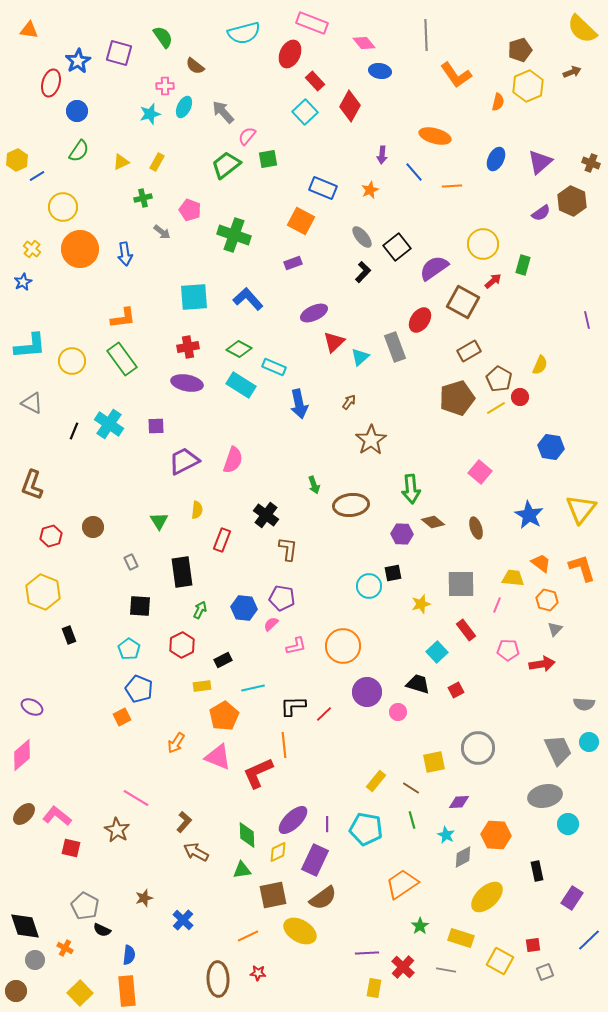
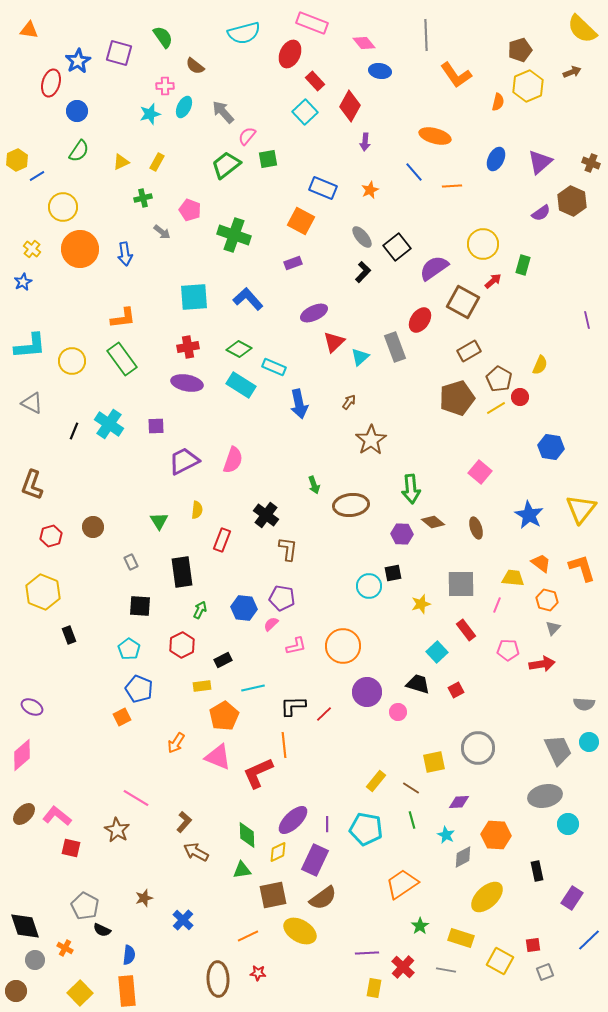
purple arrow at (382, 155): moved 17 px left, 13 px up
gray triangle at (555, 629): moved 2 px left, 1 px up
